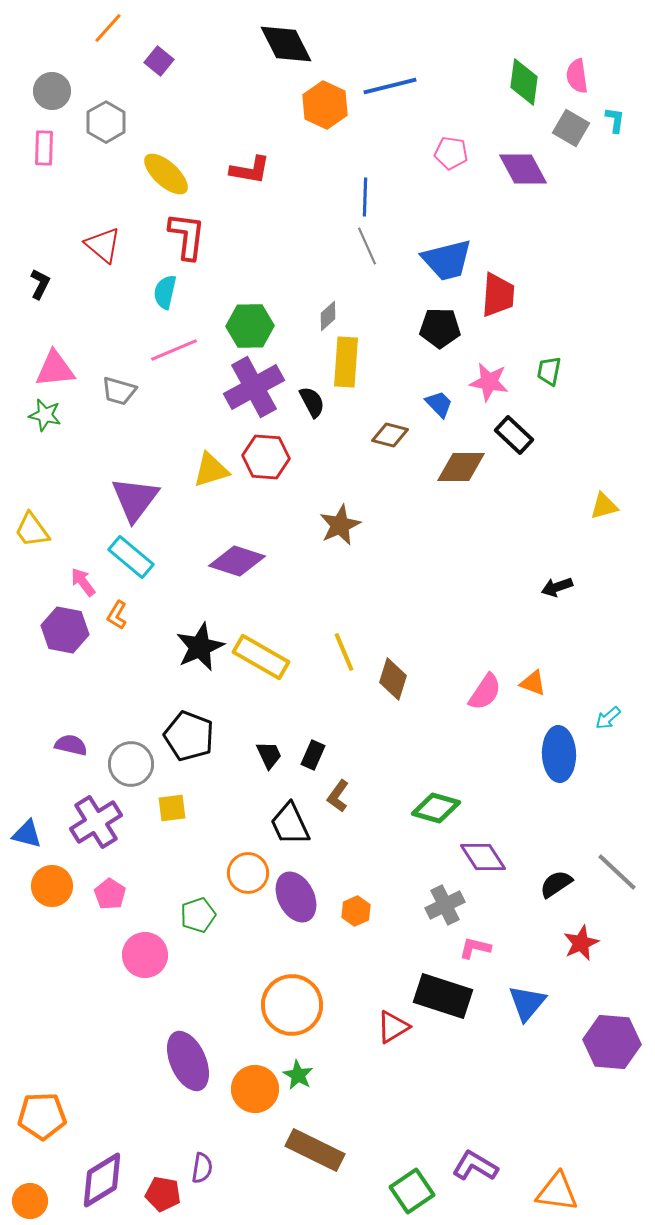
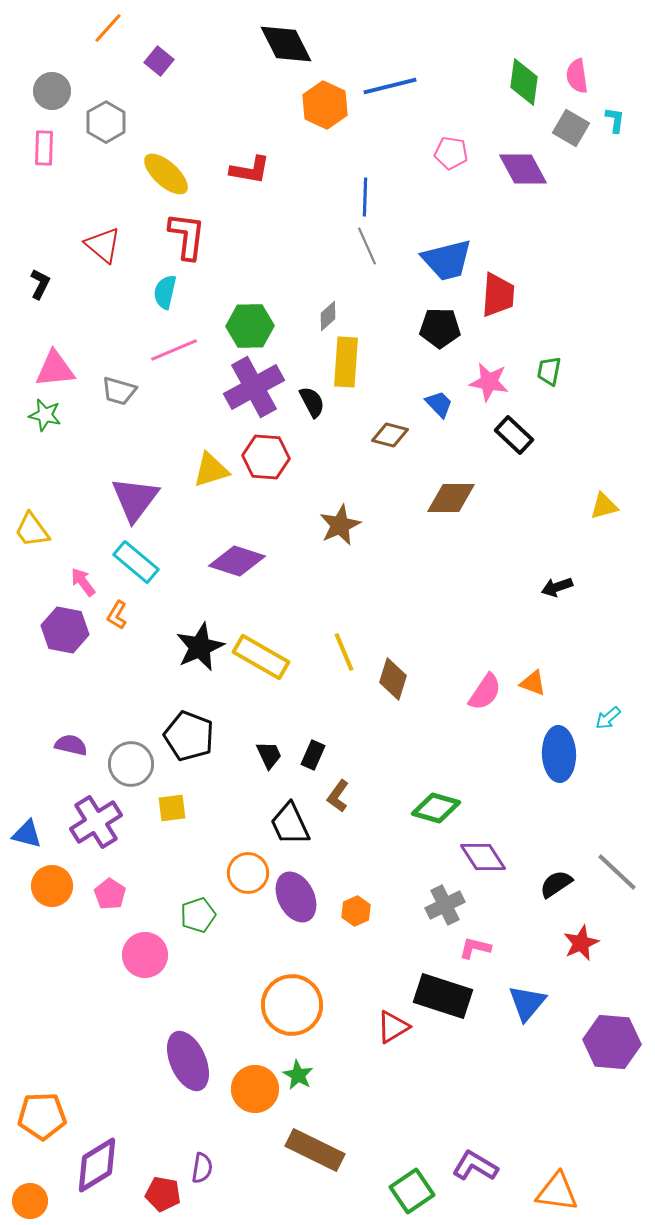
brown diamond at (461, 467): moved 10 px left, 31 px down
cyan rectangle at (131, 557): moved 5 px right, 5 px down
purple diamond at (102, 1180): moved 5 px left, 15 px up
